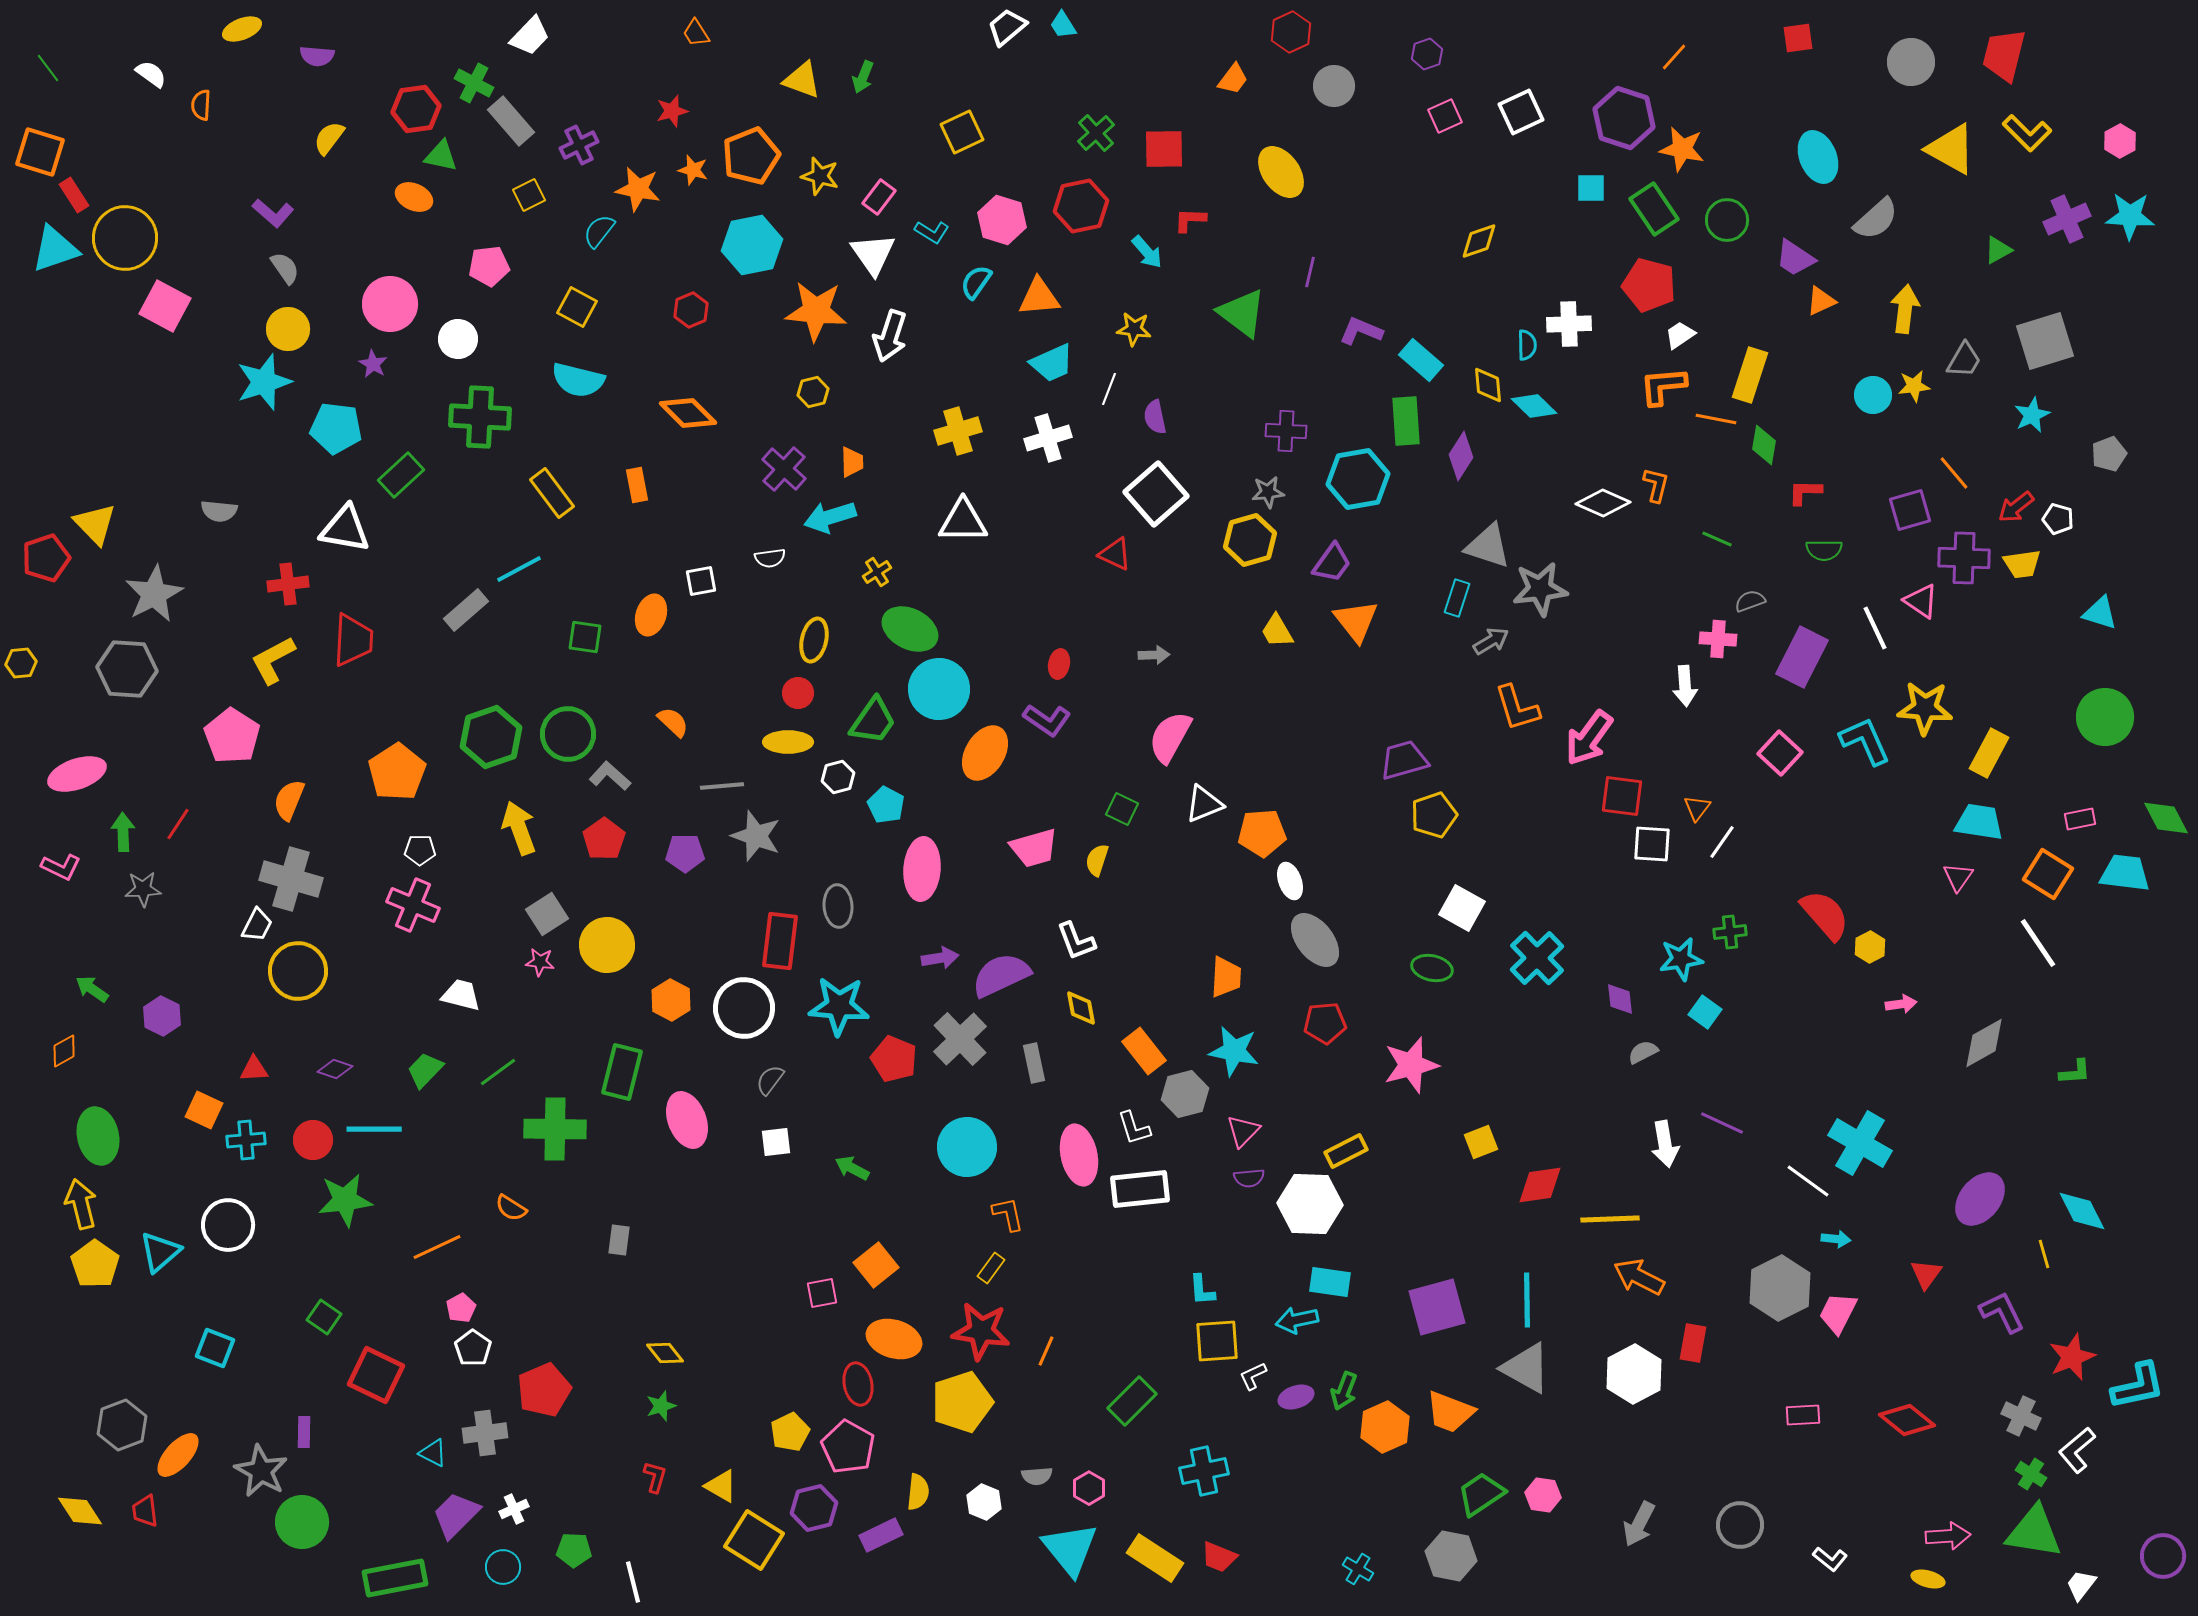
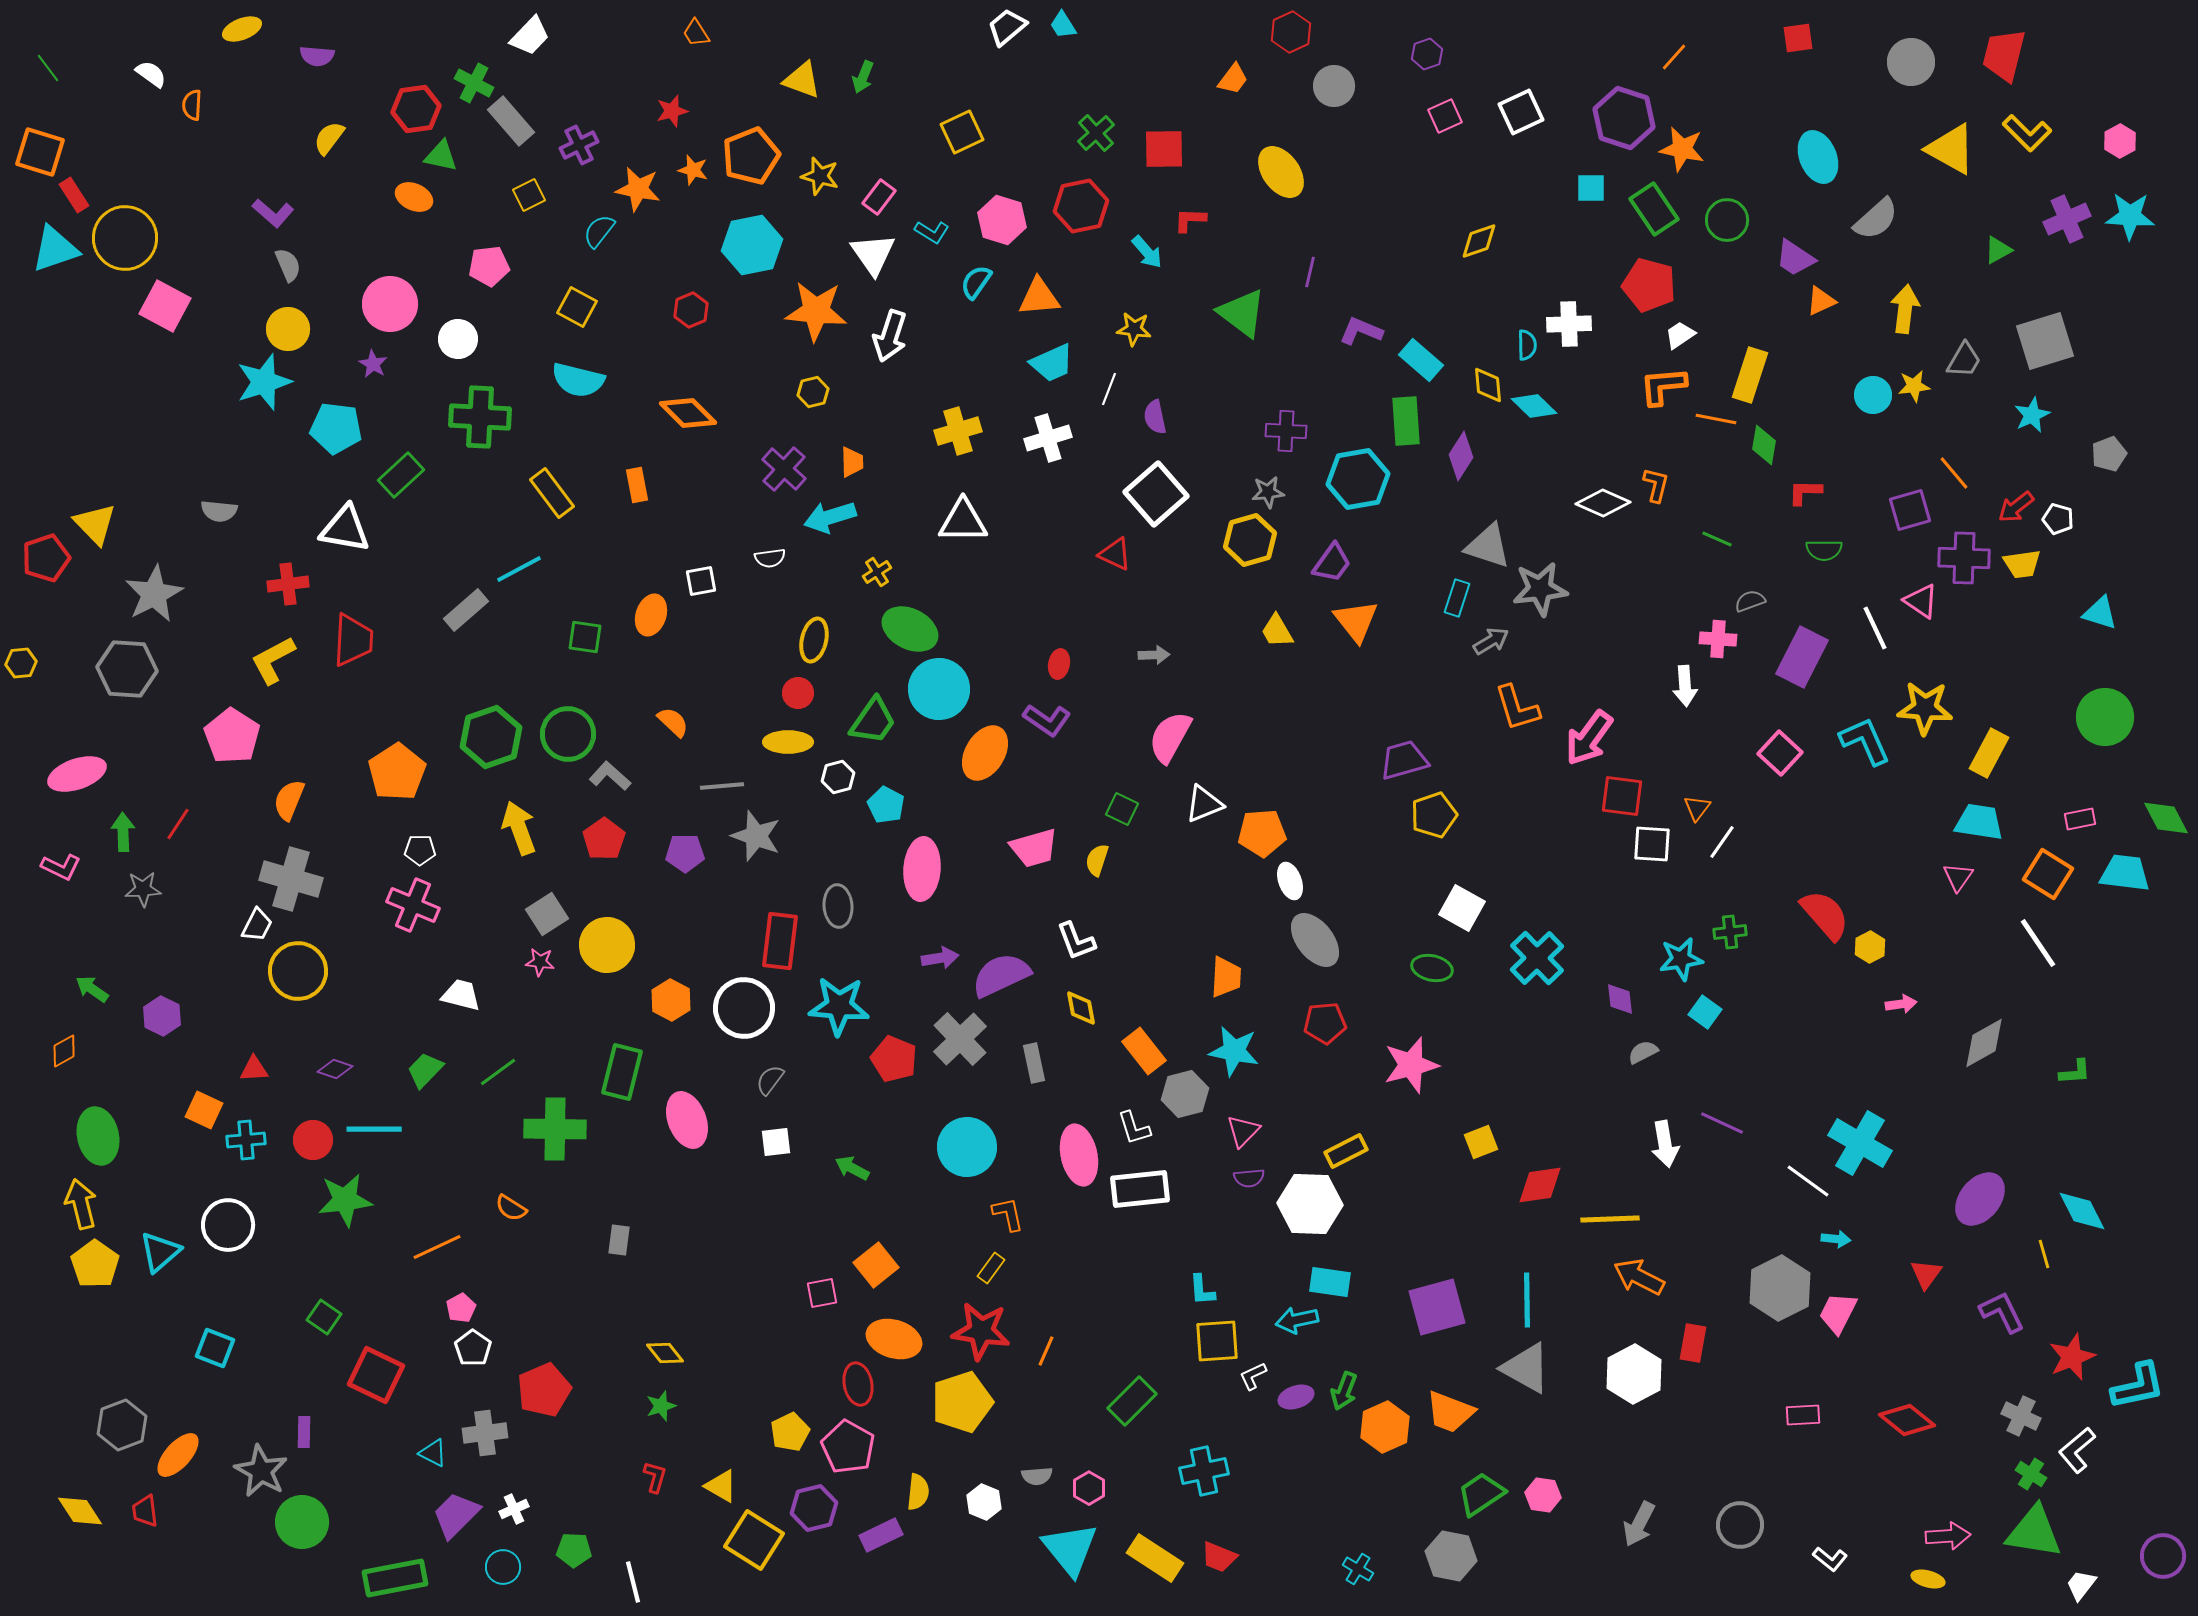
orange semicircle at (201, 105): moved 9 px left
gray semicircle at (285, 268): moved 3 px right, 3 px up; rotated 12 degrees clockwise
